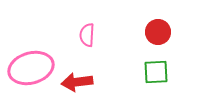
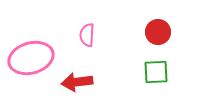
pink ellipse: moved 10 px up
